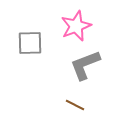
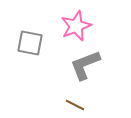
gray square: rotated 12 degrees clockwise
